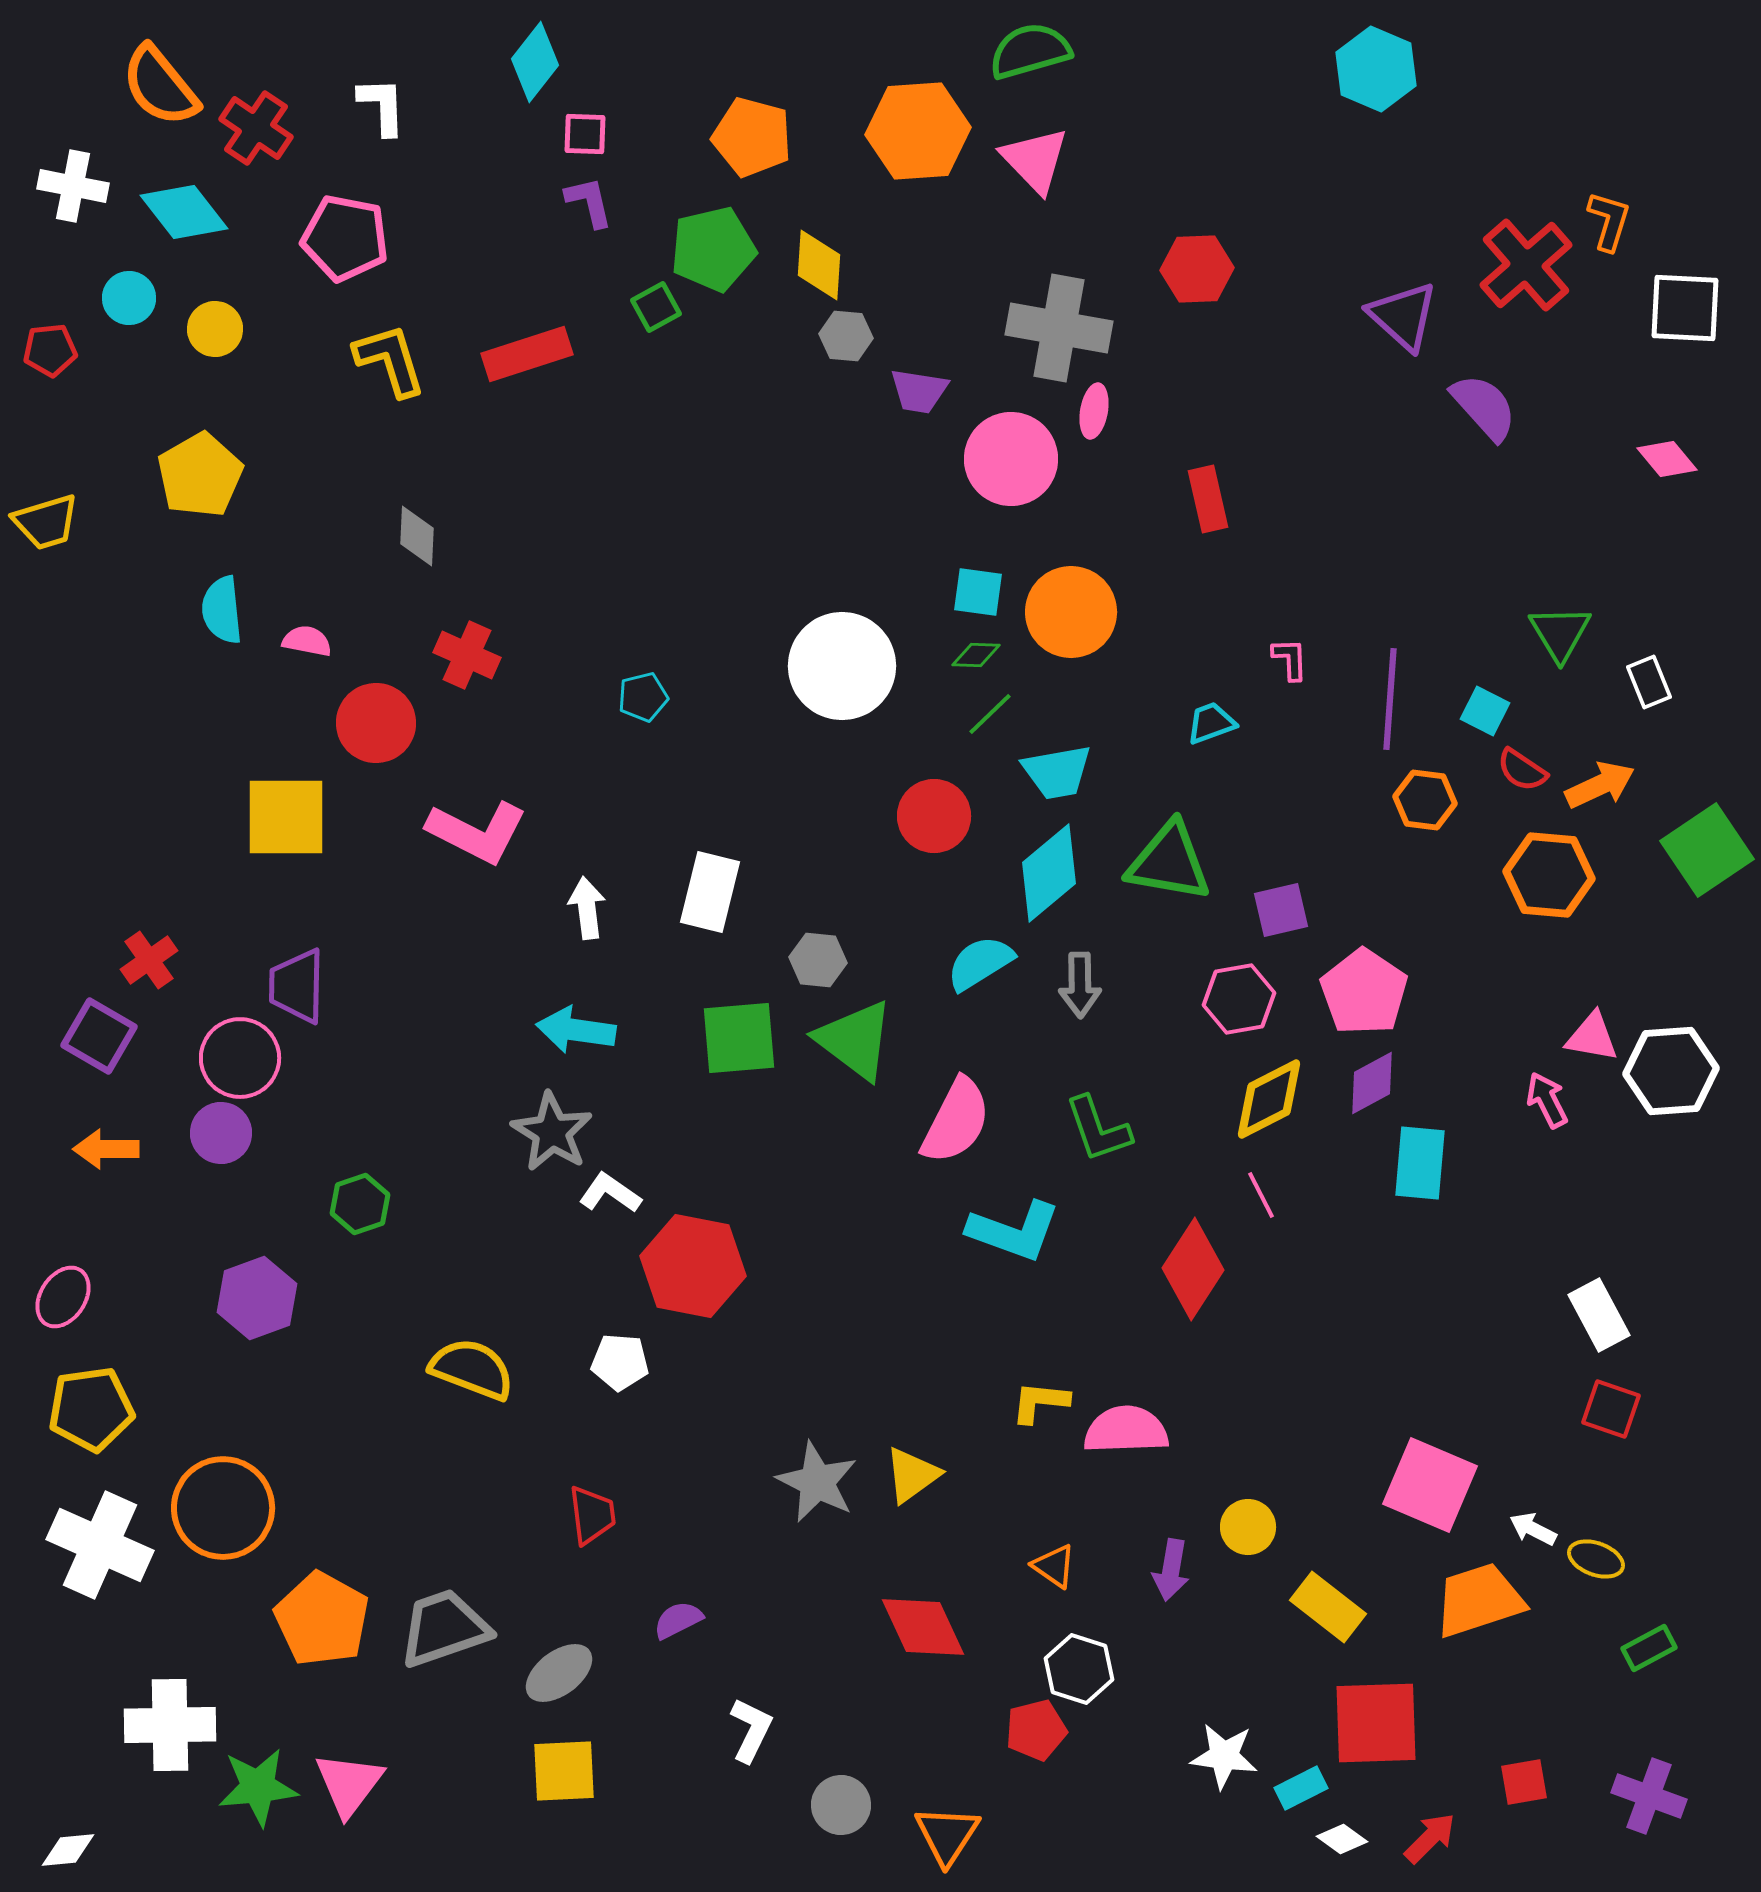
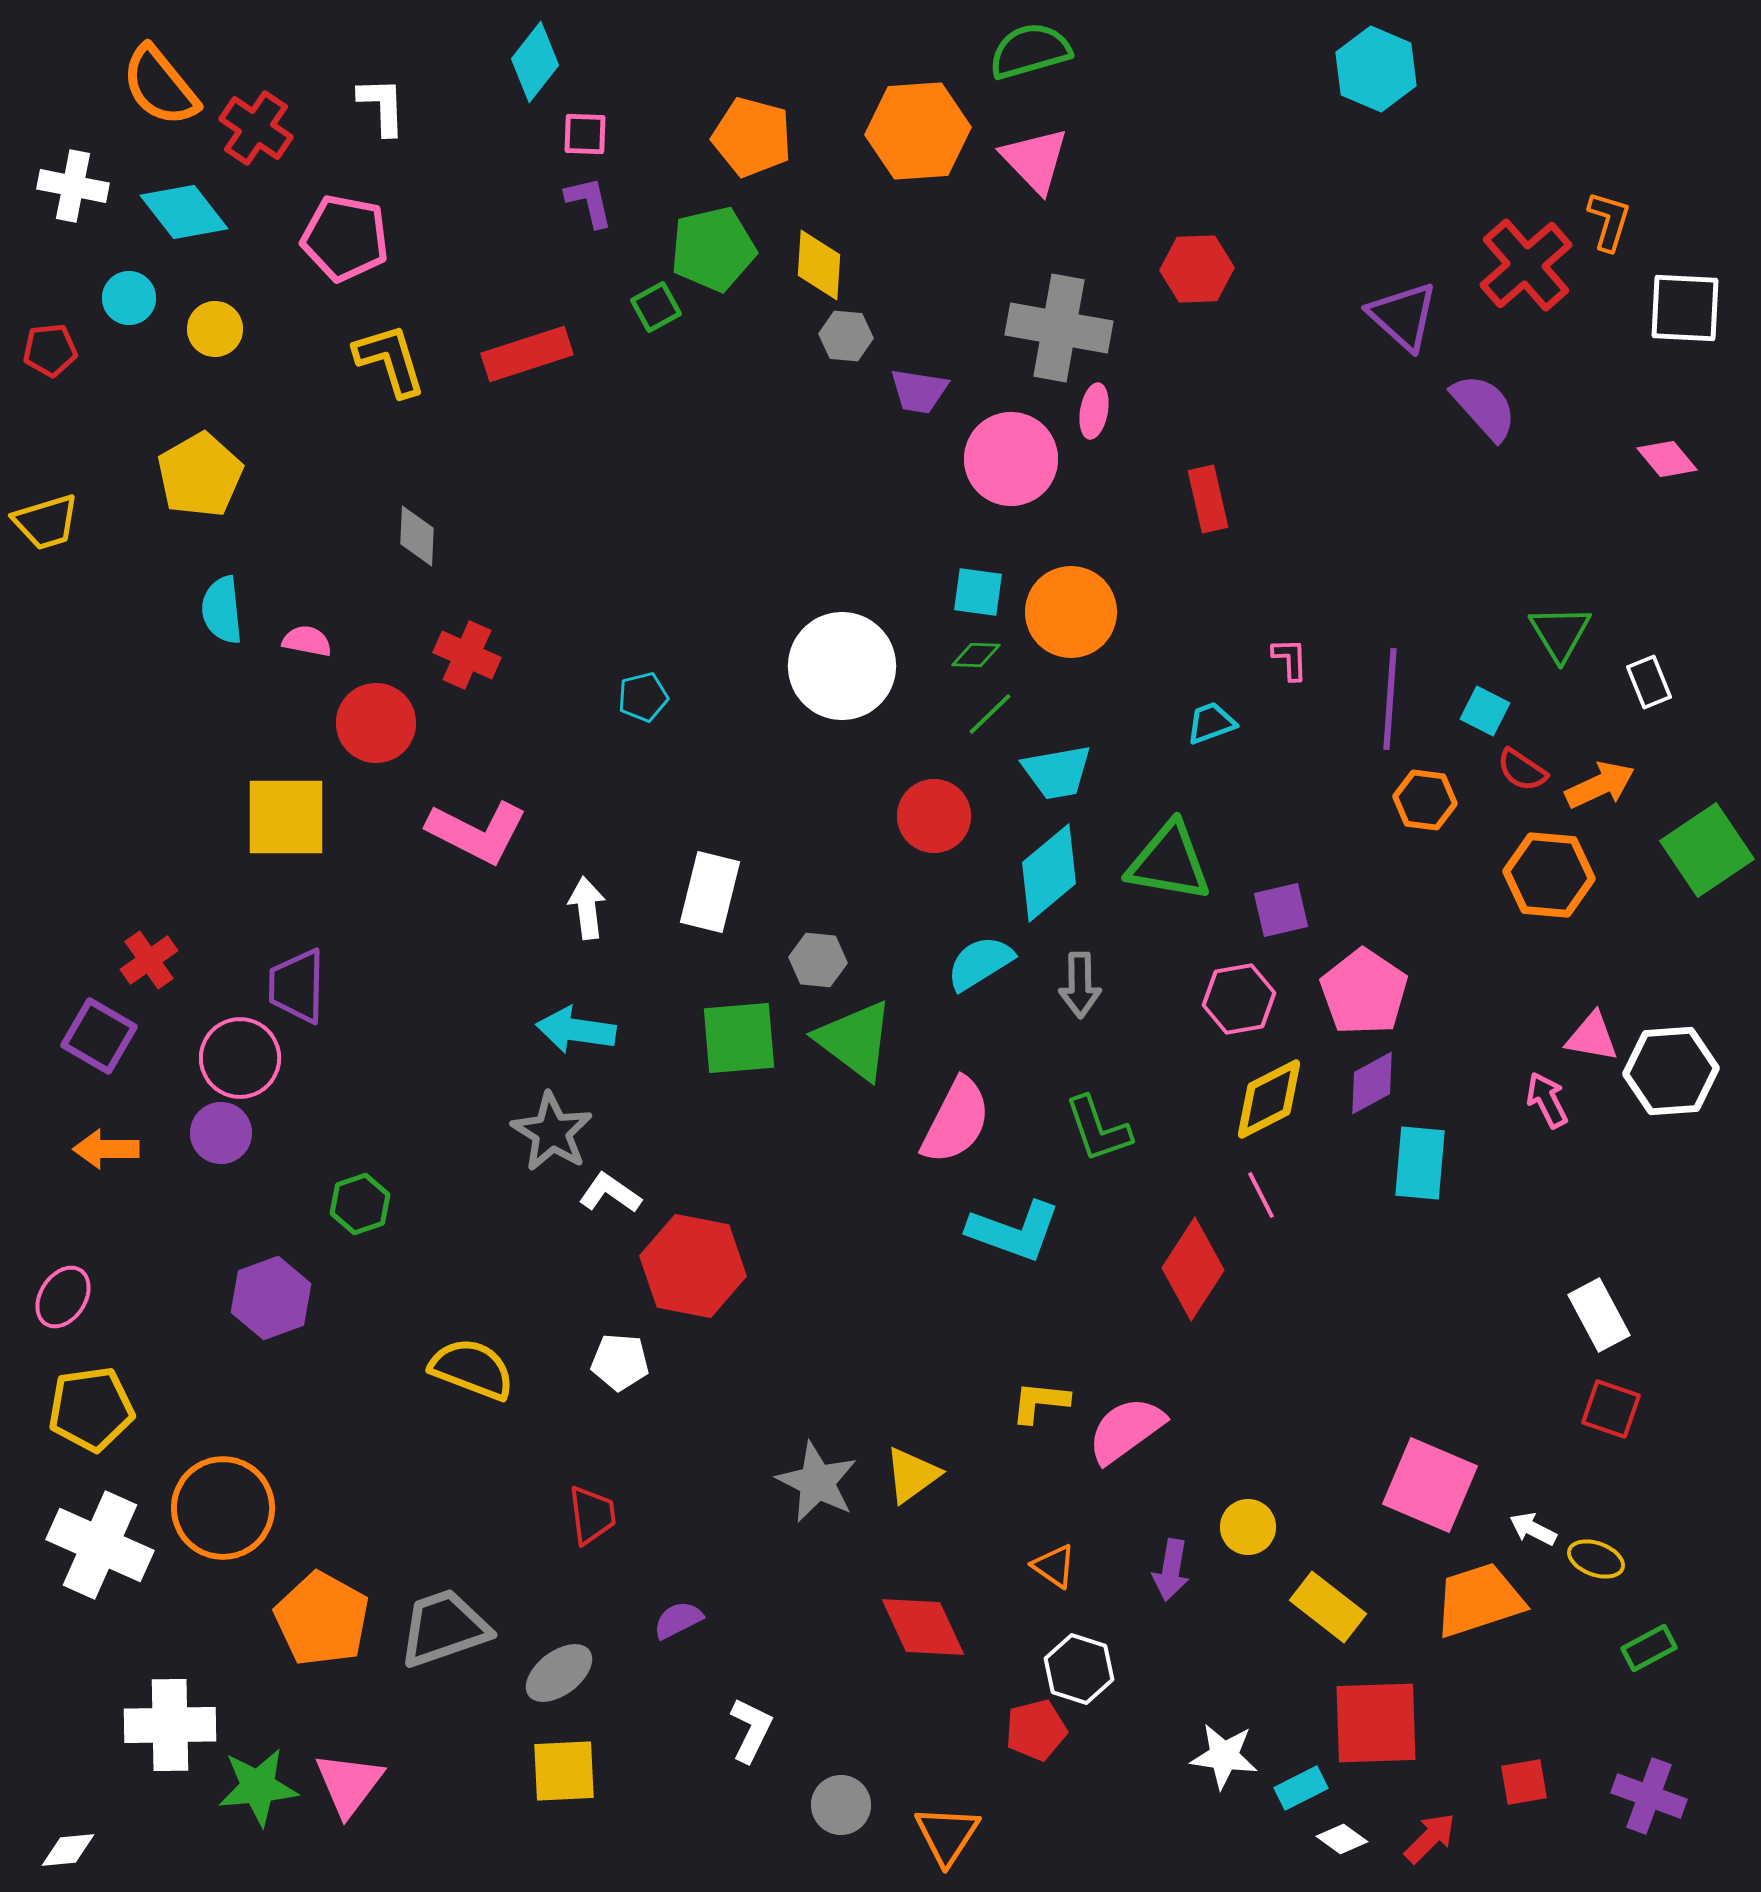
purple hexagon at (257, 1298): moved 14 px right
pink semicircle at (1126, 1430): rotated 34 degrees counterclockwise
